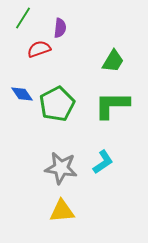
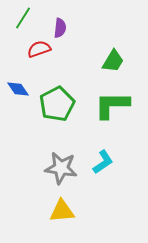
blue diamond: moved 4 px left, 5 px up
